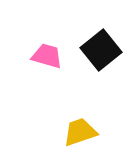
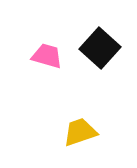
black square: moved 1 px left, 2 px up; rotated 9 degrees counterclockwise
